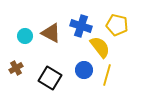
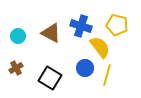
cyan circle: moved 7 px left
blue circle: moved 1 px right, 2 px up
